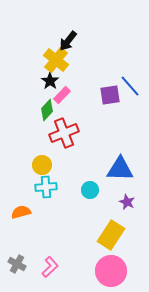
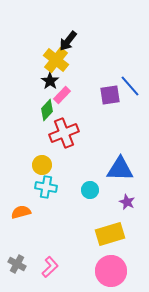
cyan cross: rotated 15 degrees clockwise
yellow rectangle: moved 1 px left, 1 px up; rotated 40 degrees clockwise
